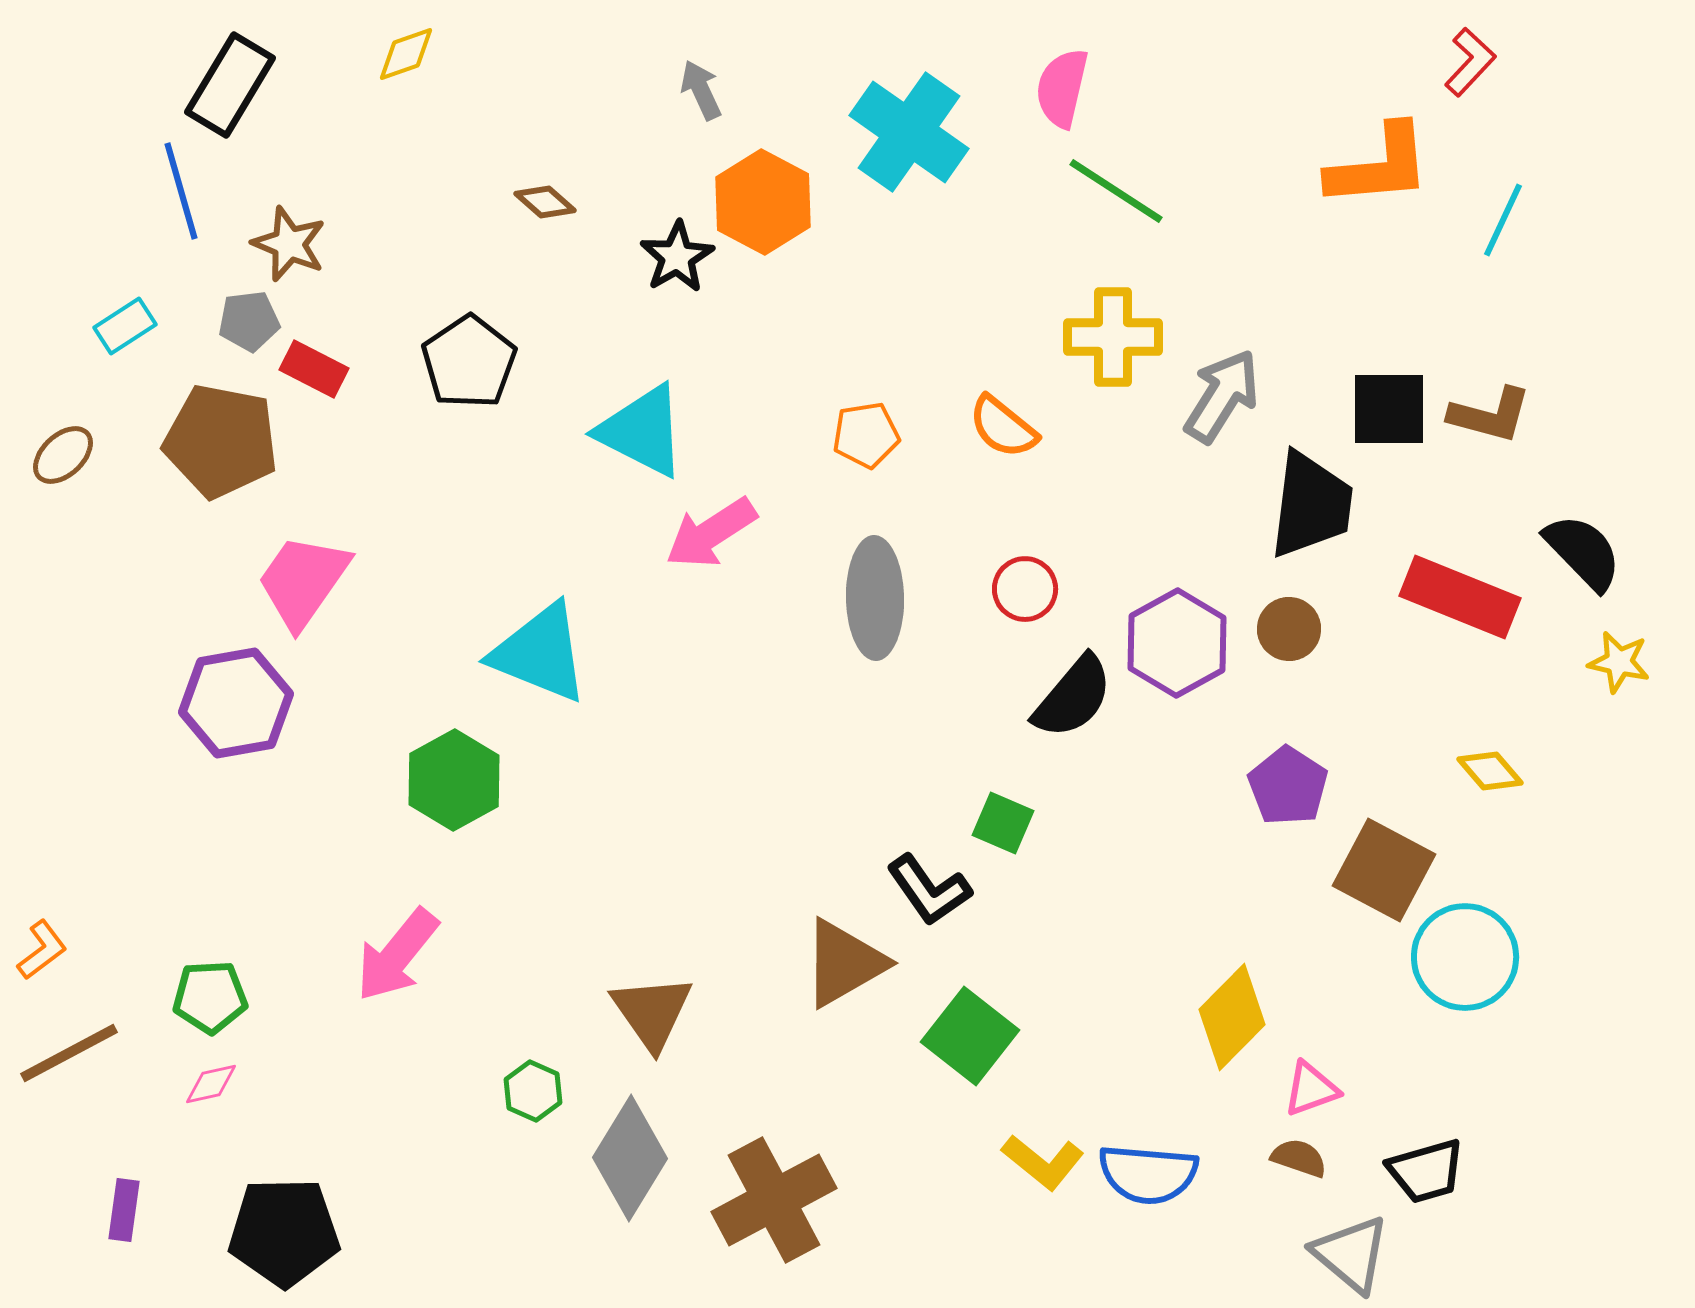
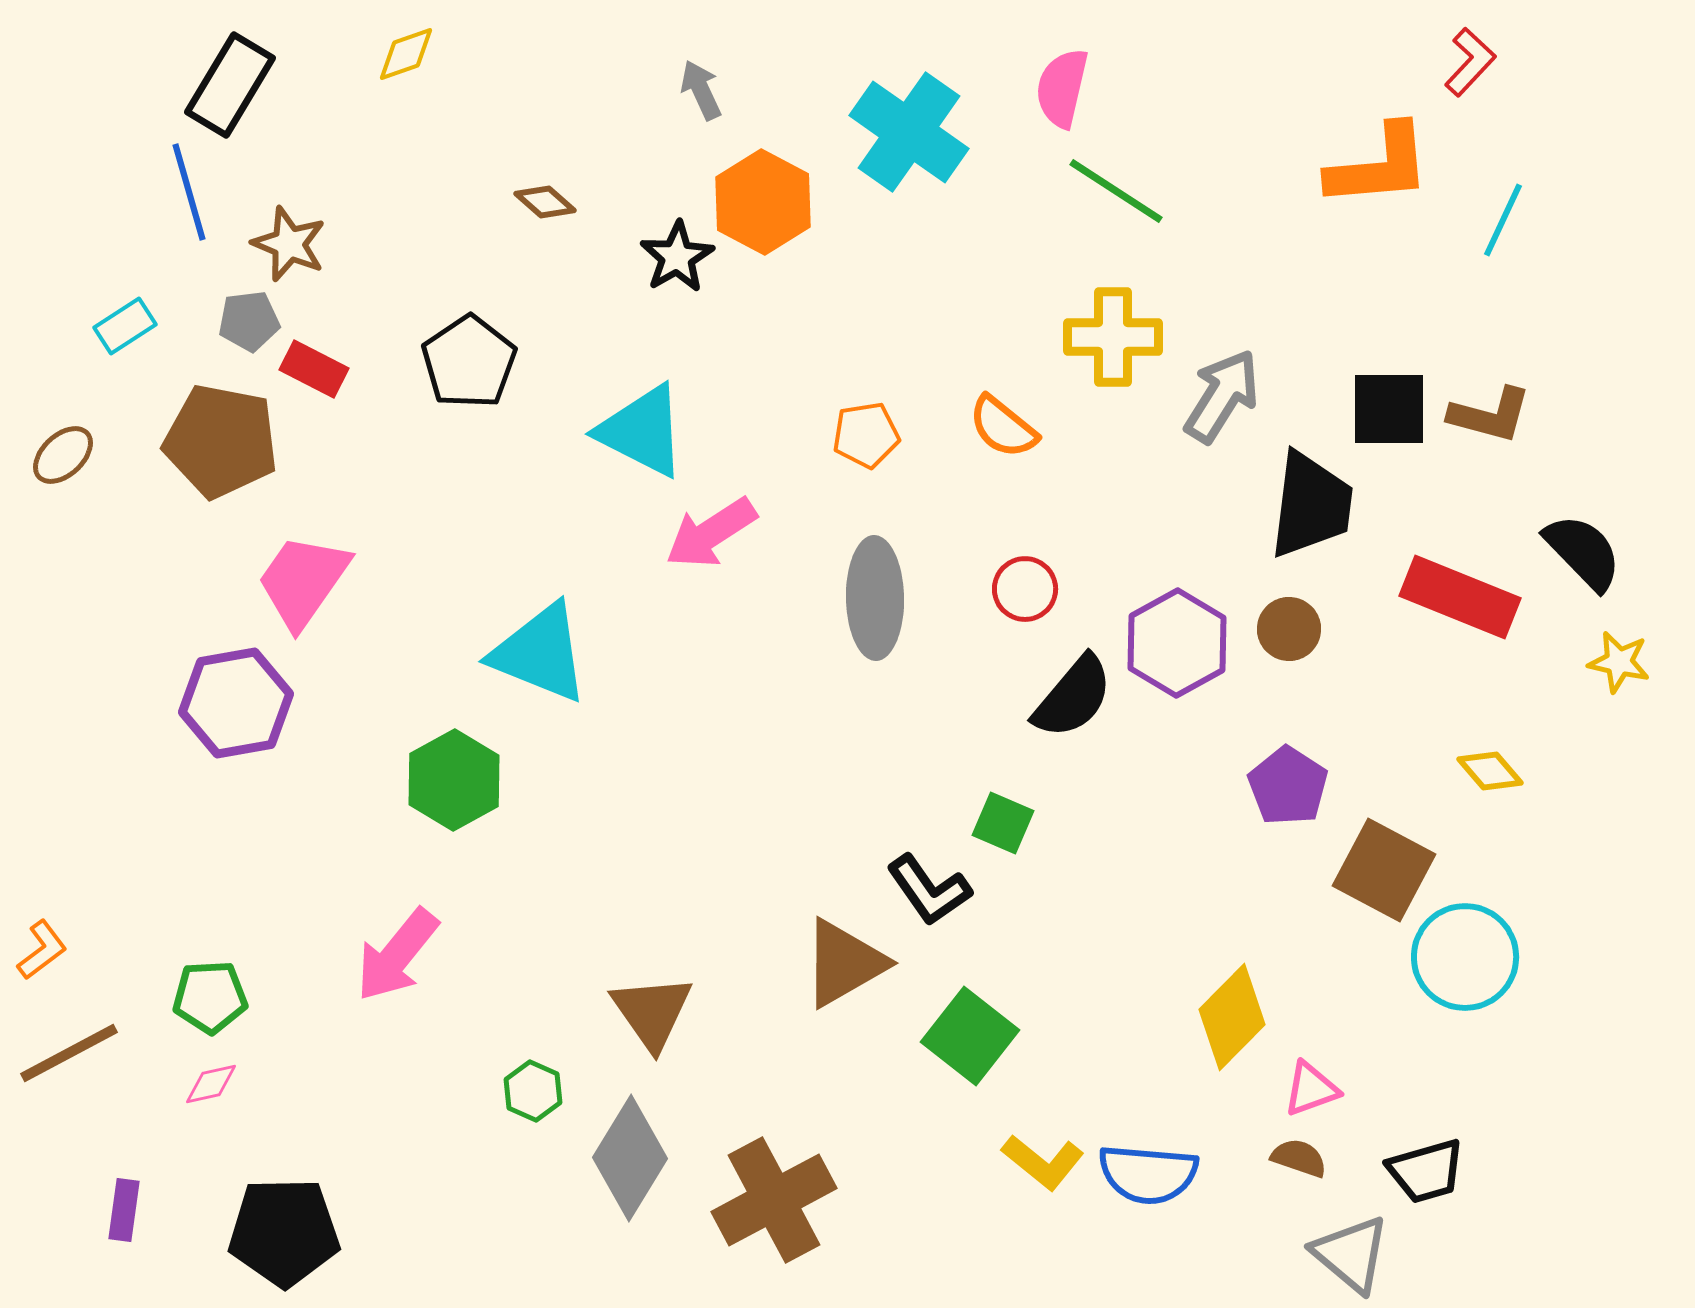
blue line at (181, 191): moved 8 px right, 1 px down
